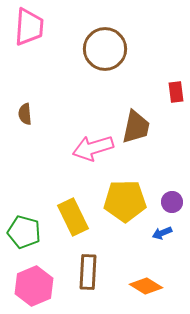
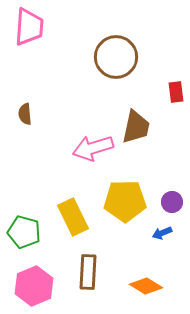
brown circle: moved 11 px right, 8 px down
